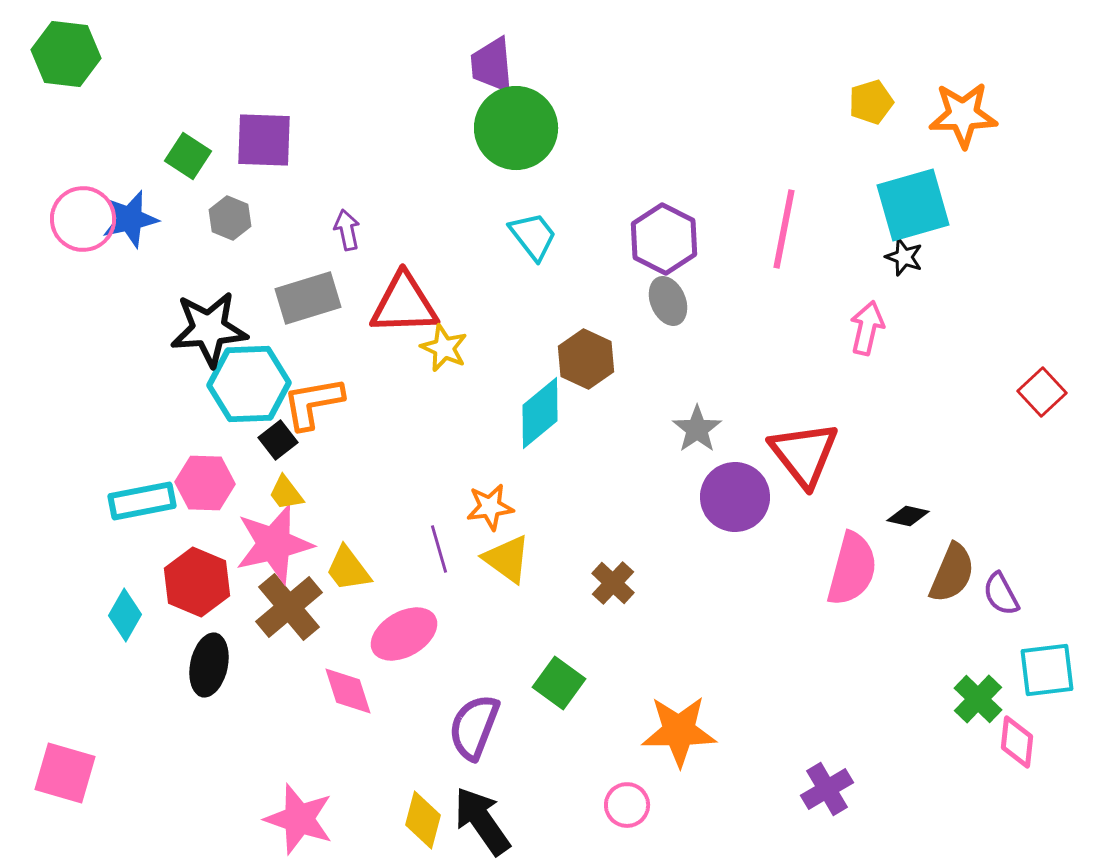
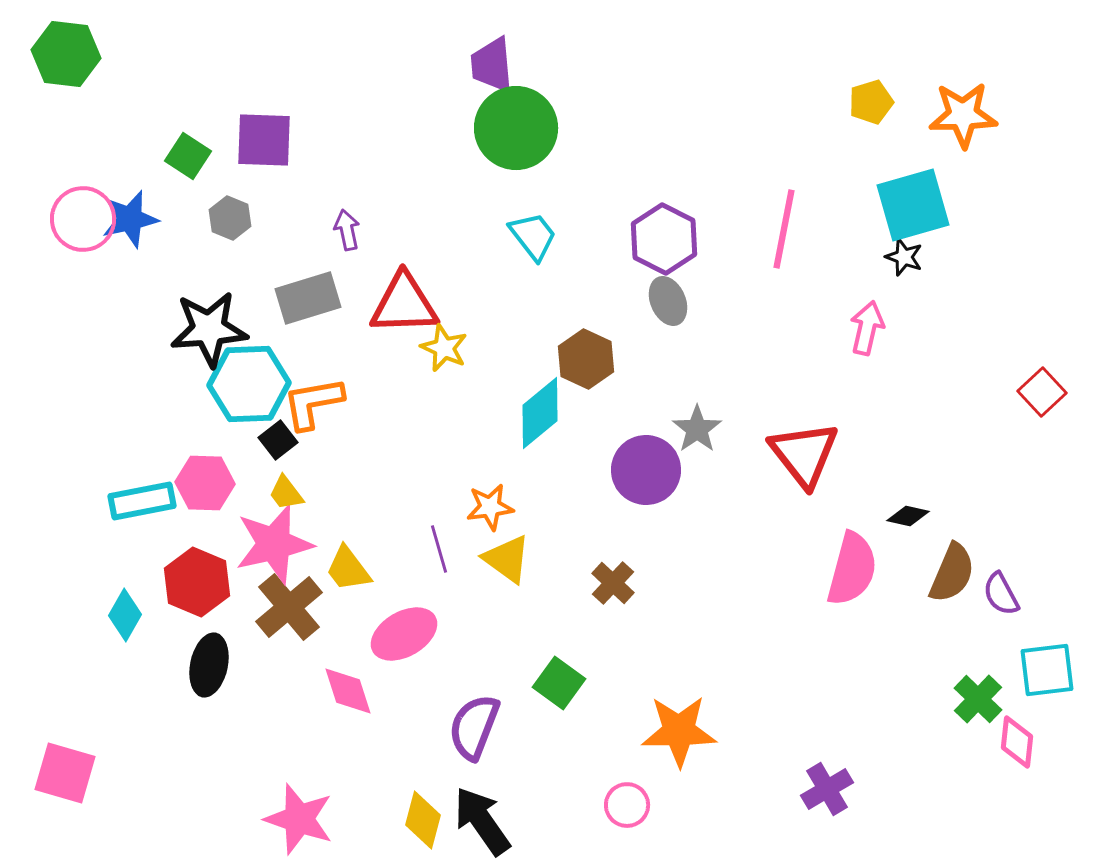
purple circle at (735, 497): moved 89 px left, 27 px up
